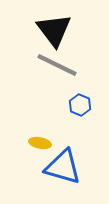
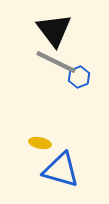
gray line: moved 1 px left, 3 px up
blue hexagon: moved 1 px left, 28 px up; rotated 15 degrees clockwise
blue triangle: moved 2 px left, 3 px down
